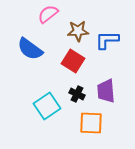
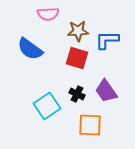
pink semicircle: rotated 145 degrees counterclockwise
red square: moved 4 px right, 3 px up; rotated 15 degrees counterclockwise
purple trapezoid: rotated 30 degrees counterclockwise
orange square: moved 1 px left, 2 px down
